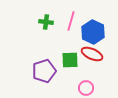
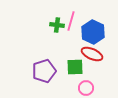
green cross: moved 11 px right, 3 px down
green square: moved 5 px right, 7 px down
